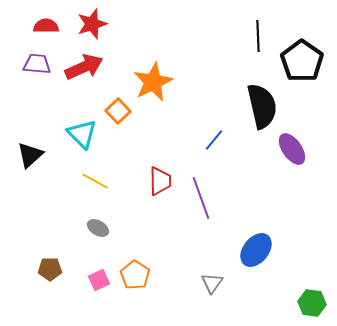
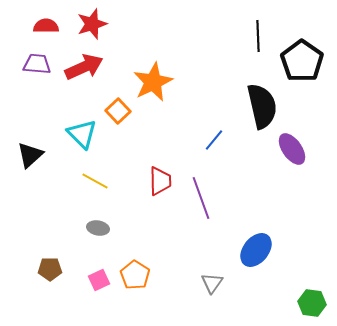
gray ellipse: rotated 20 degrees counterclockwise
